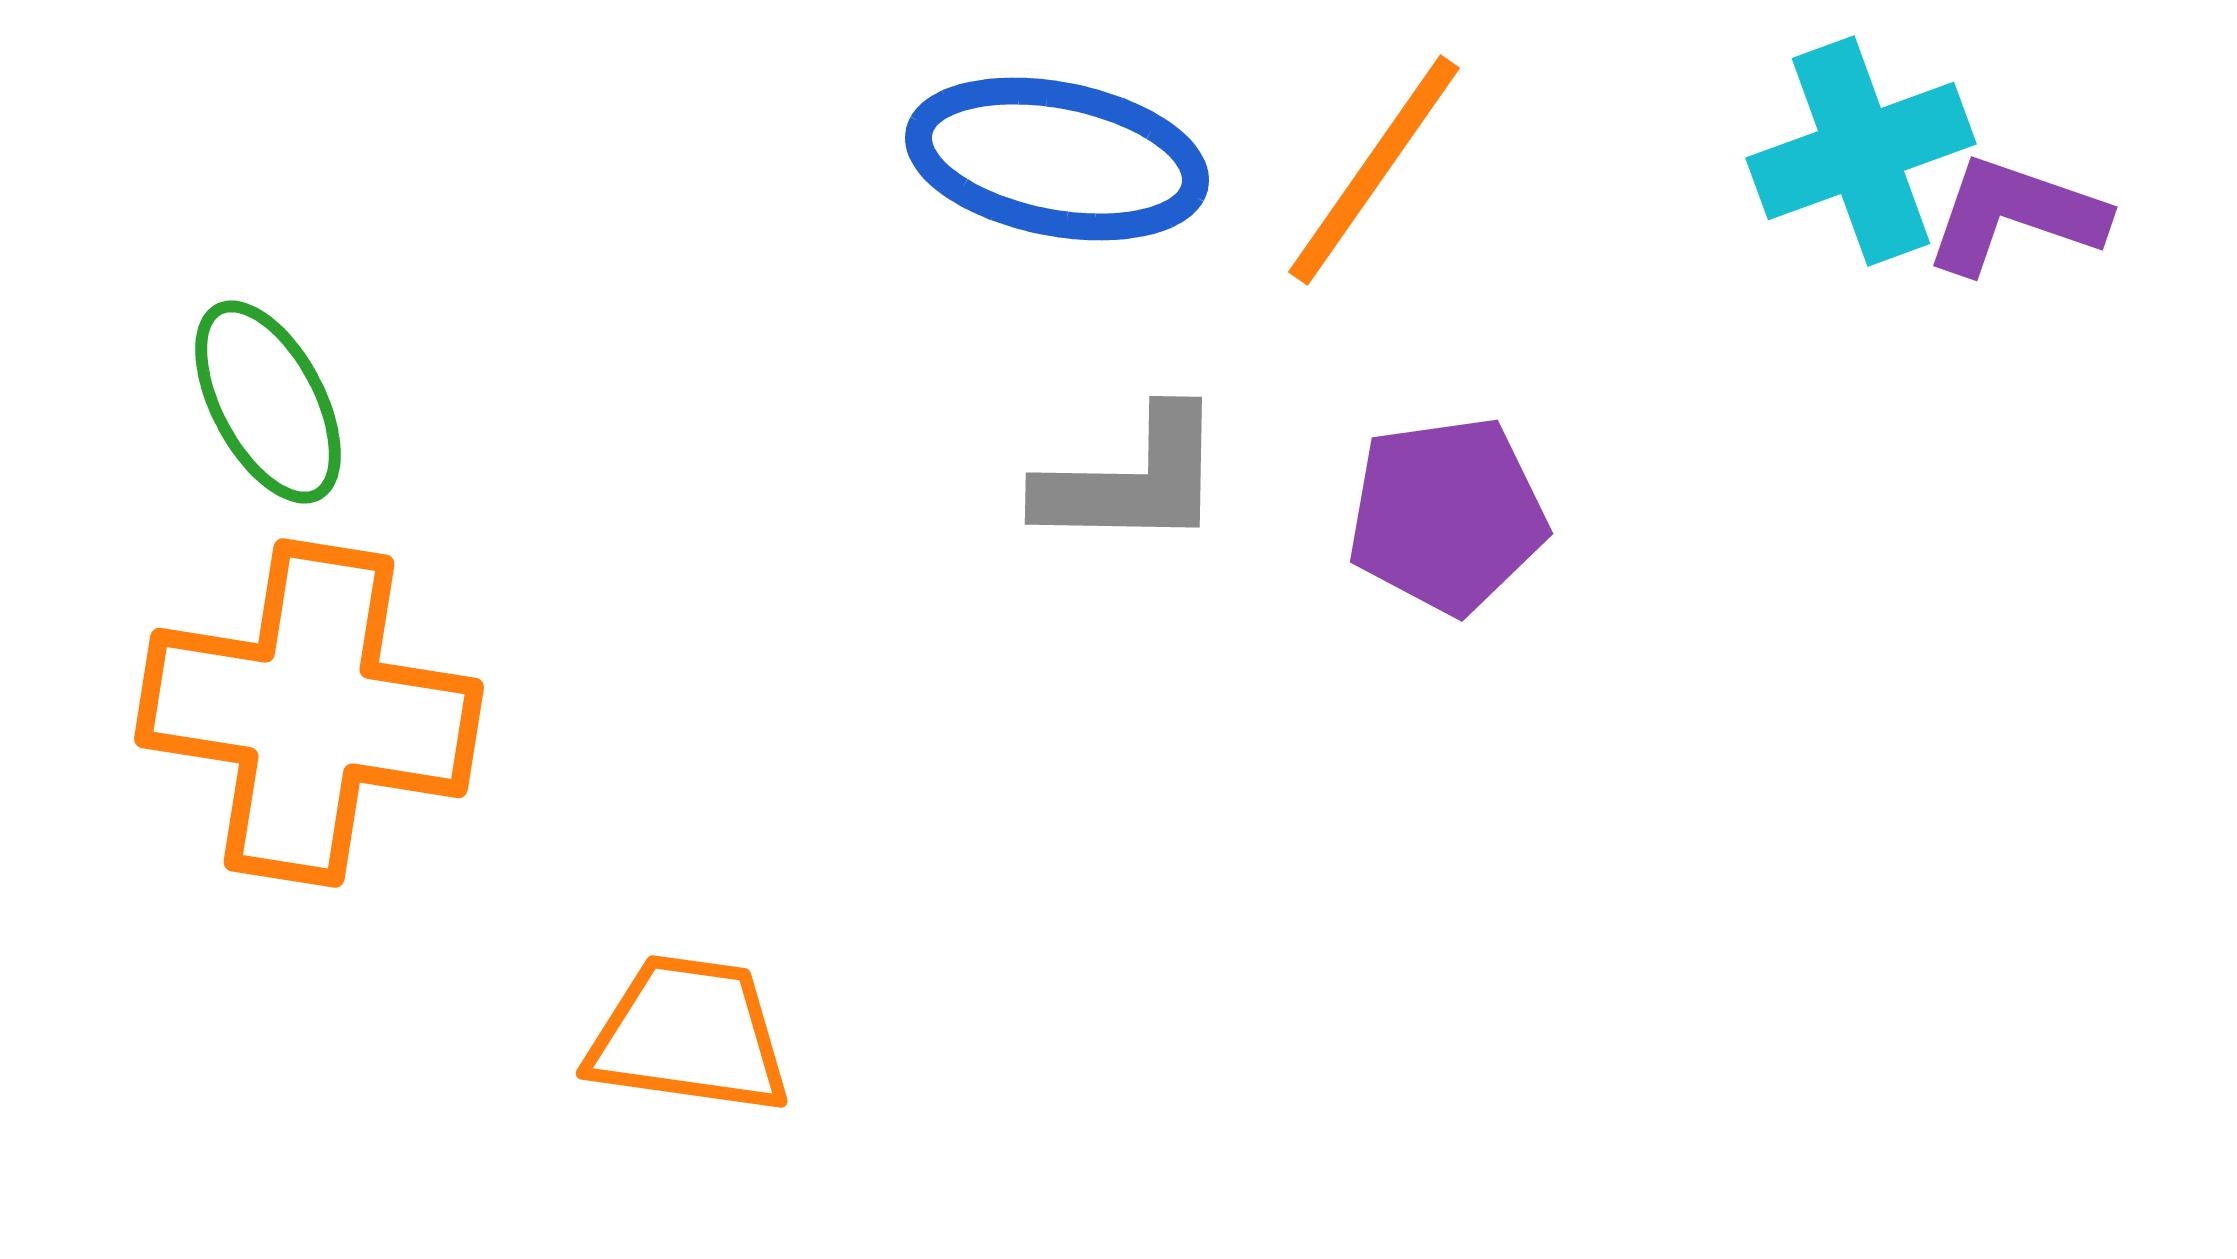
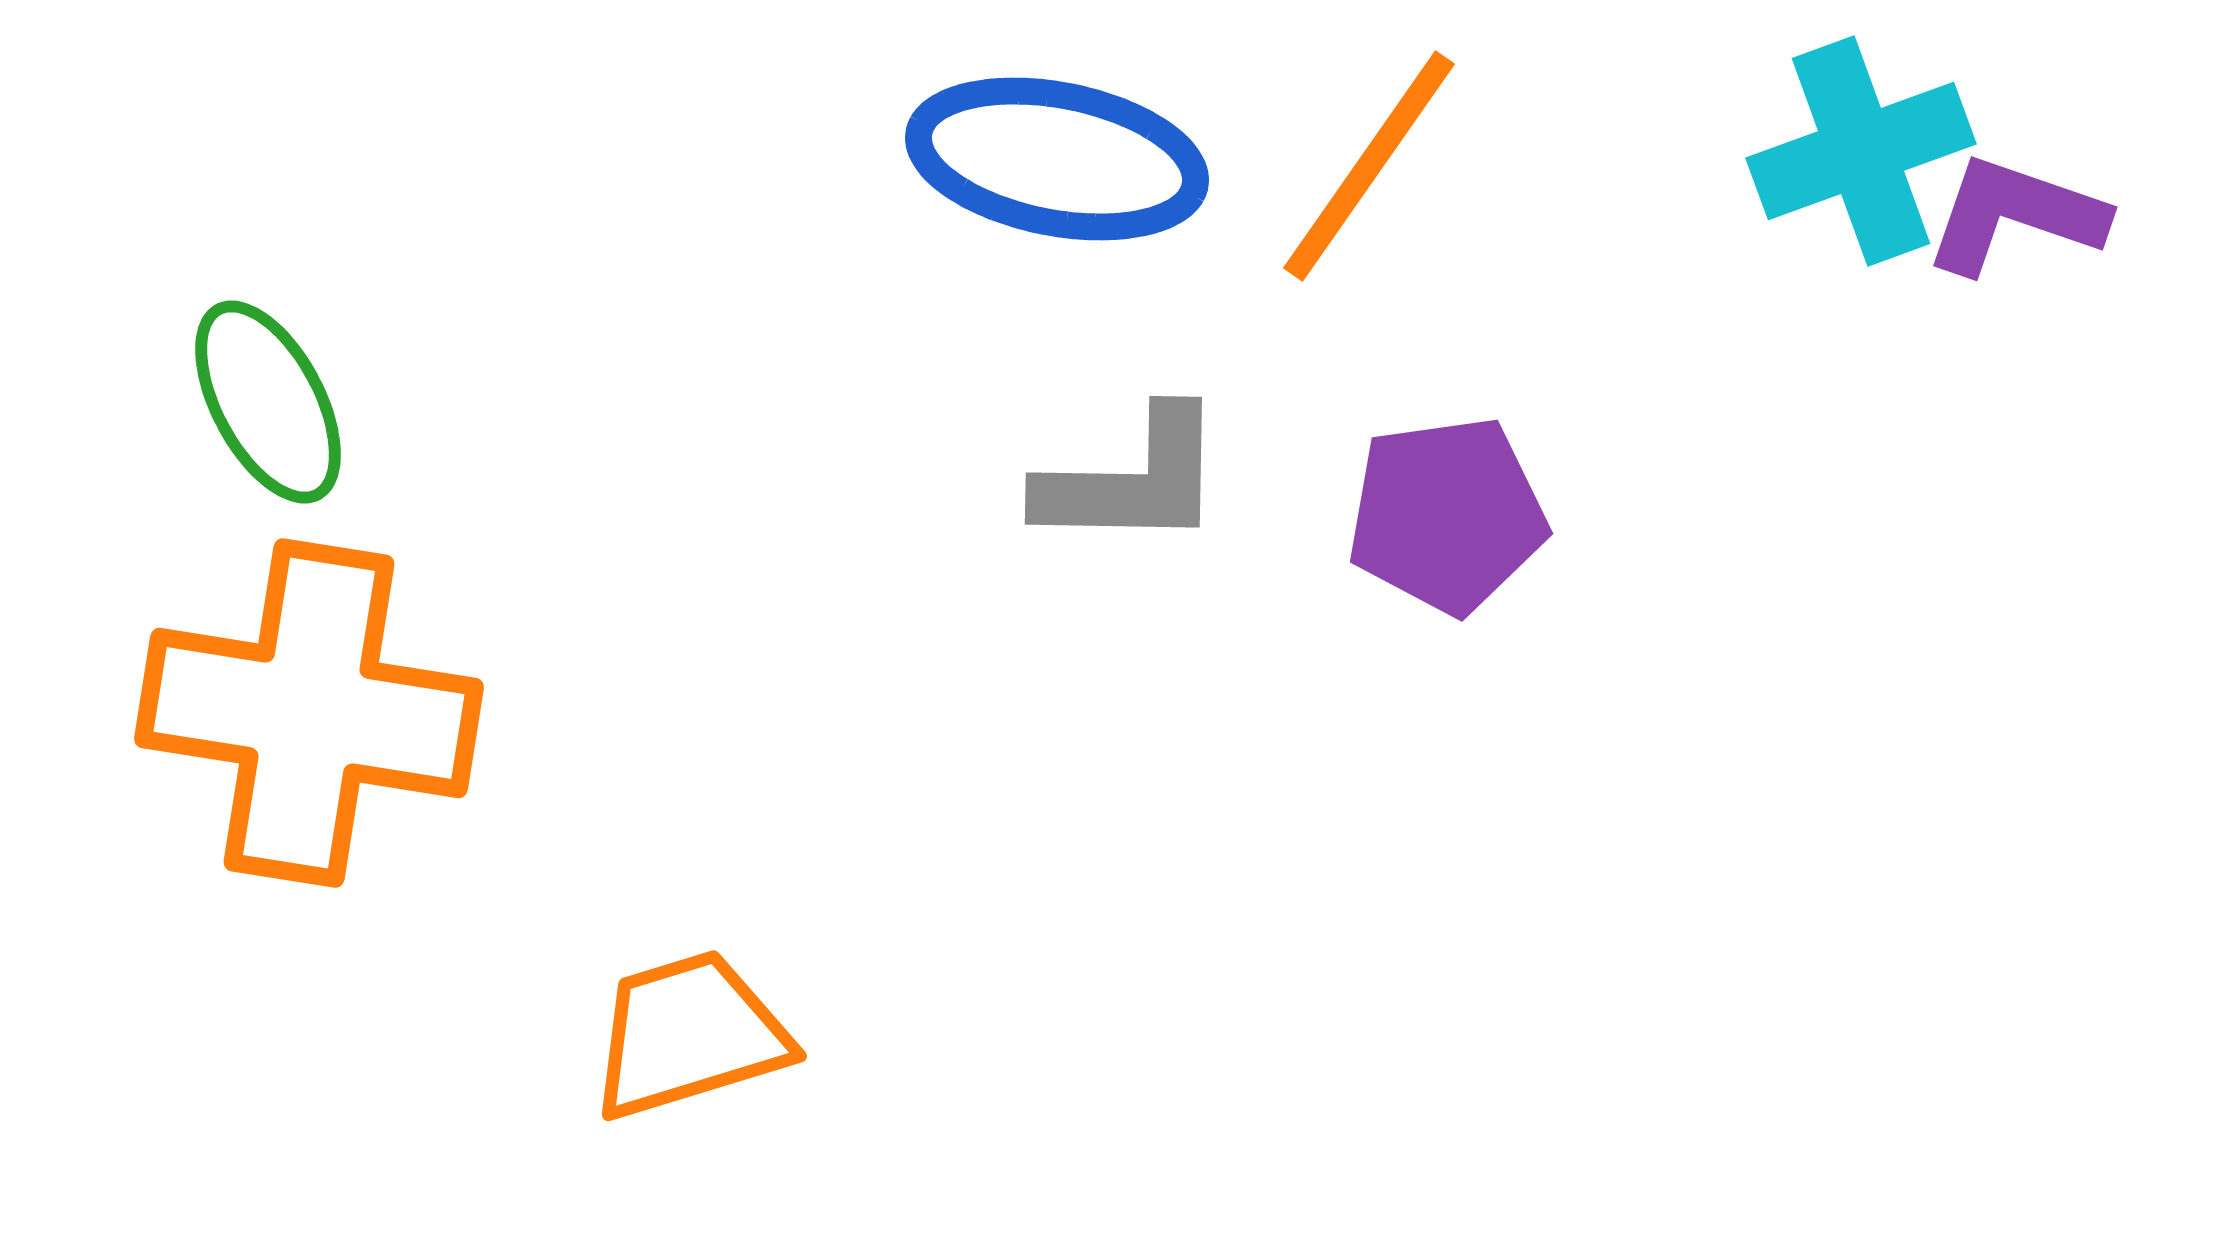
orange line: moved 5 px left, 4 px up
orange trapezoid: rotated 25 degrees counterclockwise
